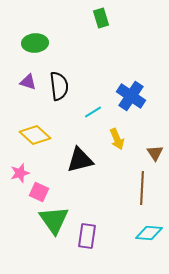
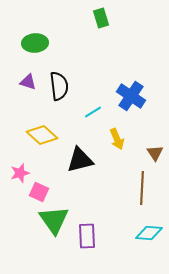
yellow diamond: moved 7 px right
purple rectangle: rotated 10 degrees counterclockwise
